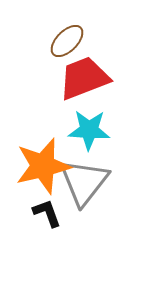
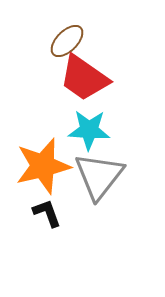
red trapezoid: rotated 124 degrees counterclockwise
gray triangle: moved 15 px right, 6 px up
